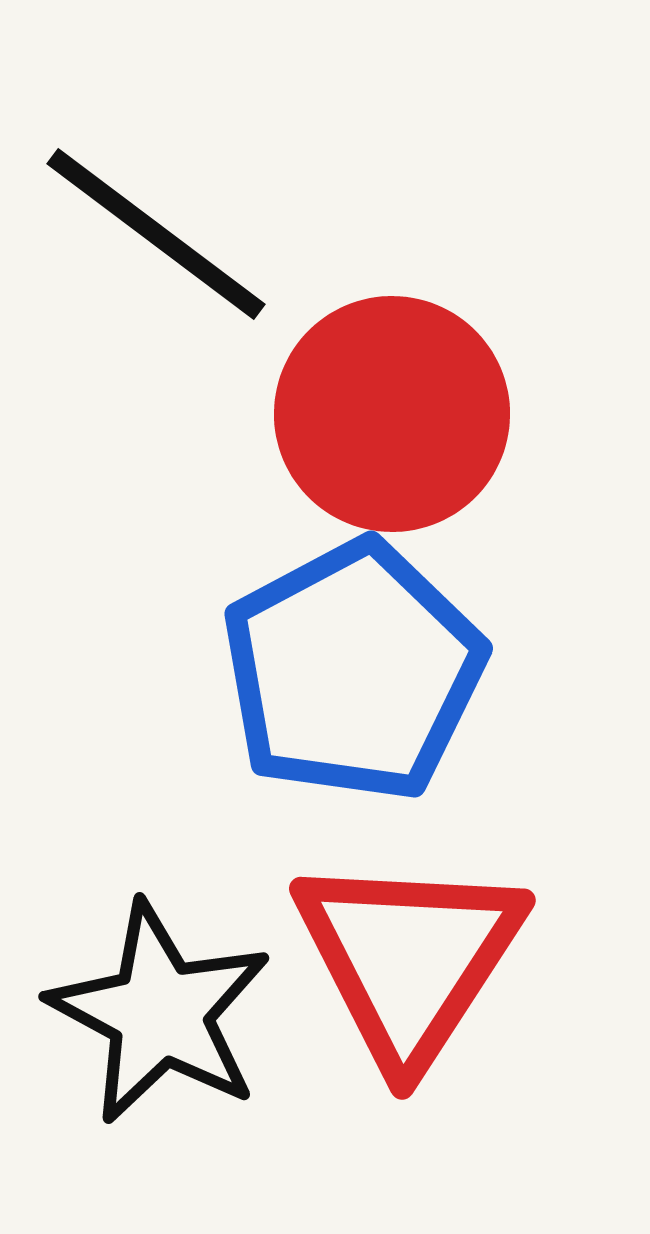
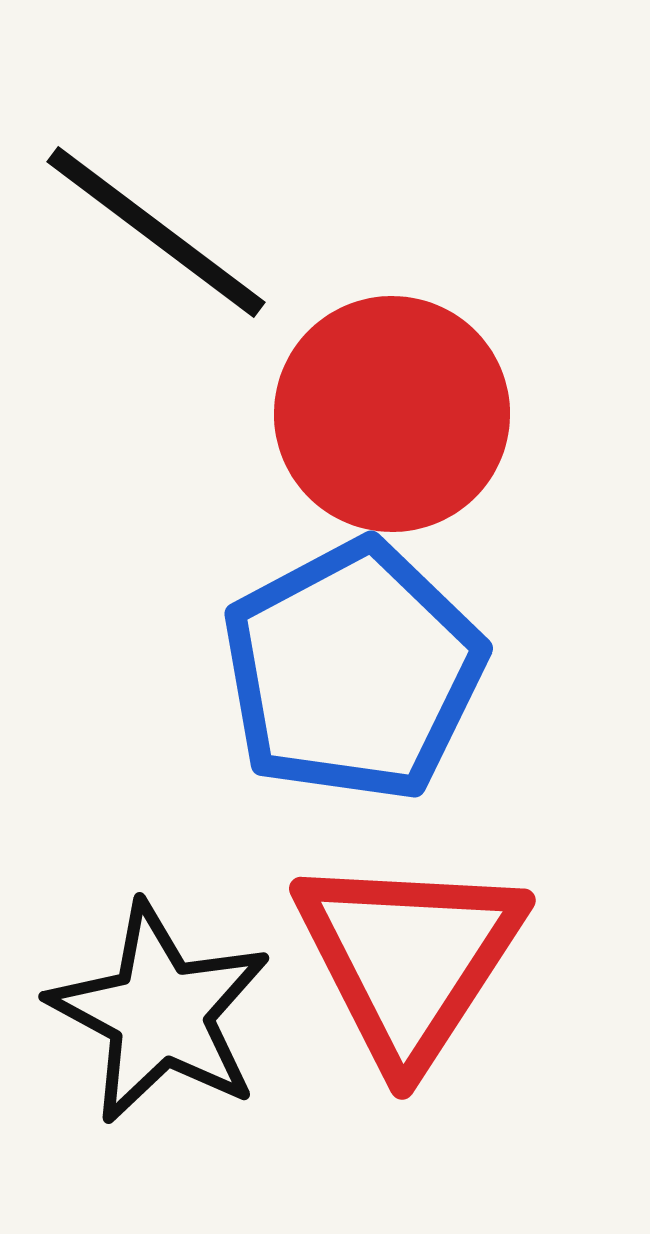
black line: moved 2 px up
